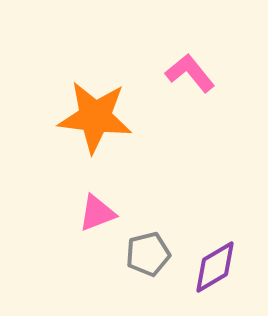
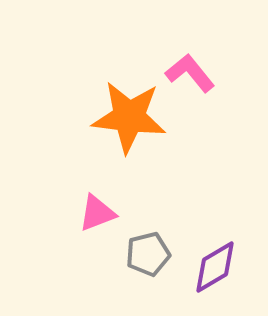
orange star: moved 34 px right
